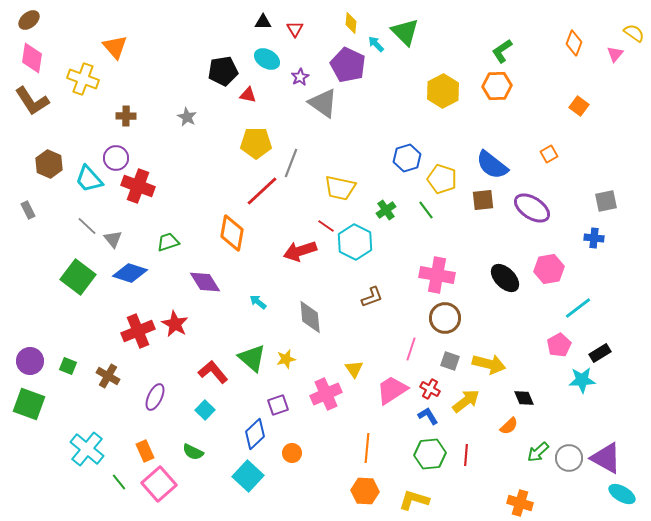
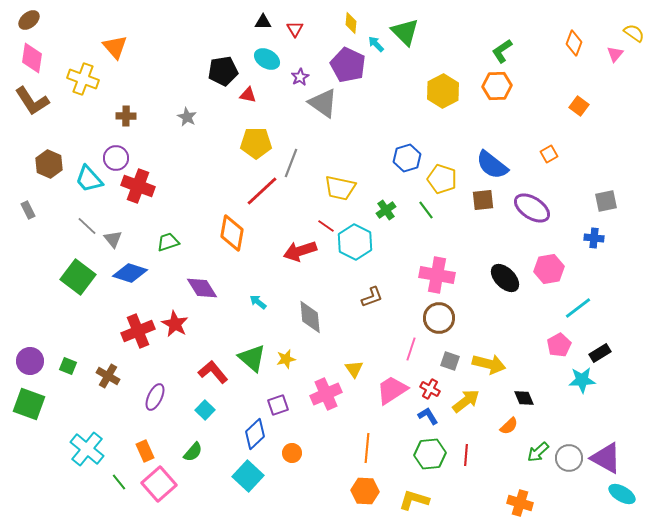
purple diamond at (205, 282): moved 3 px left, 6 px down
brown circle at (445, 318): moved 6 px left
green semicircle at (193, 452): rotated 75 degrees counterclockwise
